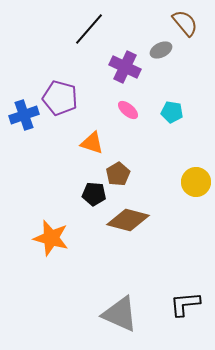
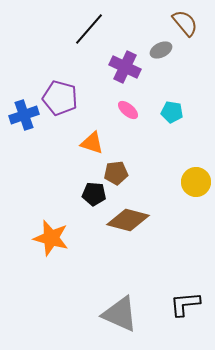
brown pentagon: moved 2 px left, 1 px up; rotated 25 degrees clockwise
